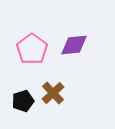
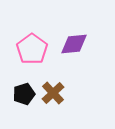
purple diamond: moved 1 px up
black pentagon: moved 1 px right, 7 px up
